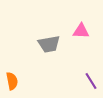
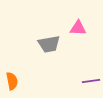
pink triangle: moved 3 px left, 3 px up
purple line: rotated 66 degrees counterclockwise
